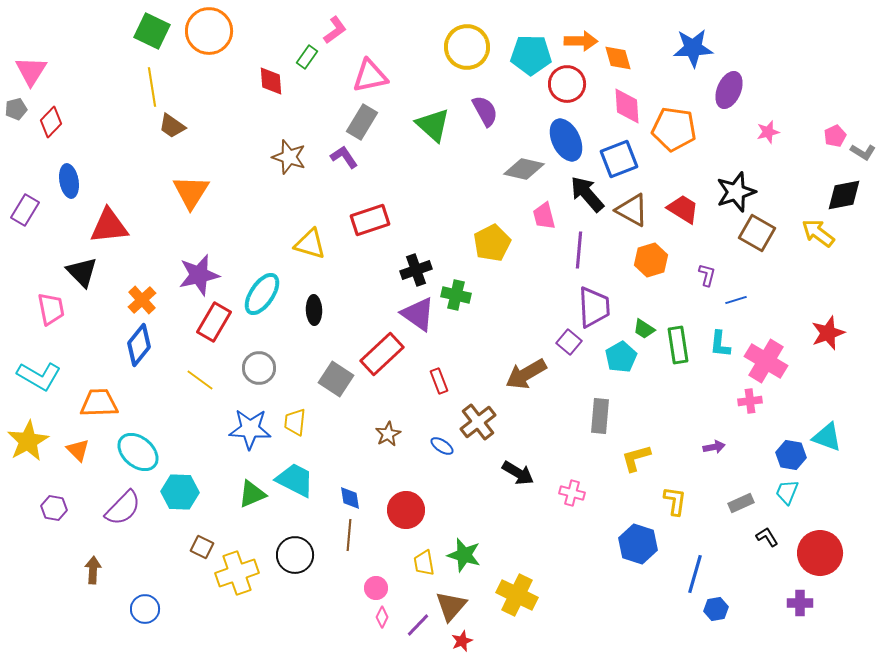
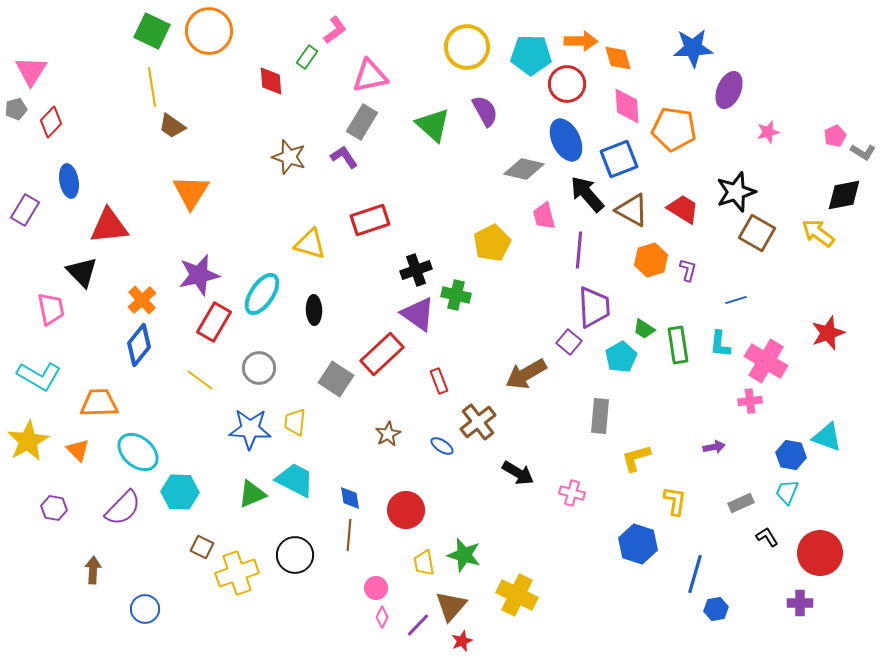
purple L-shape at (707, 275): moved 19 px left, 5 px up
